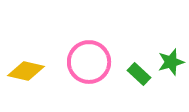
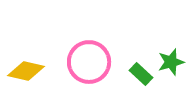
green rectangle: moved 2 px right
